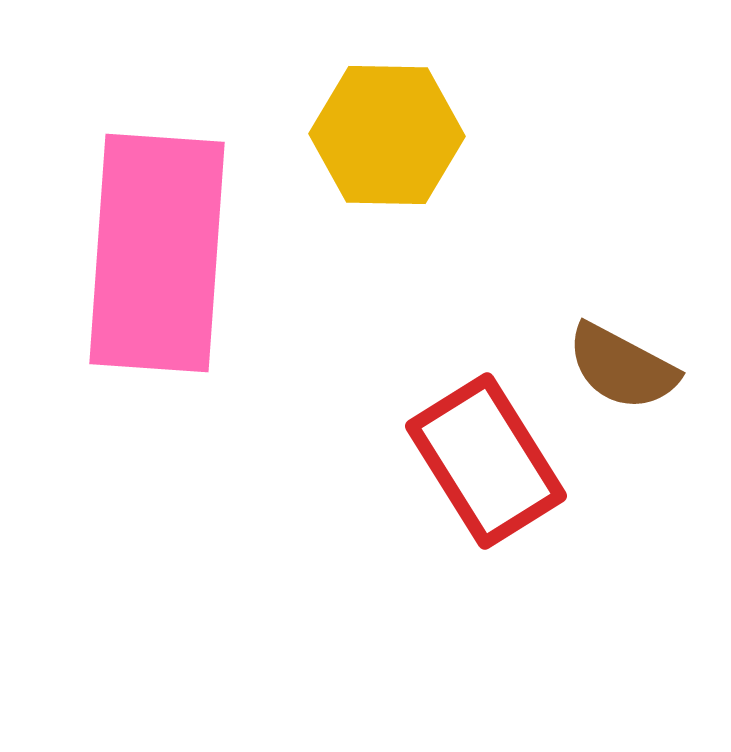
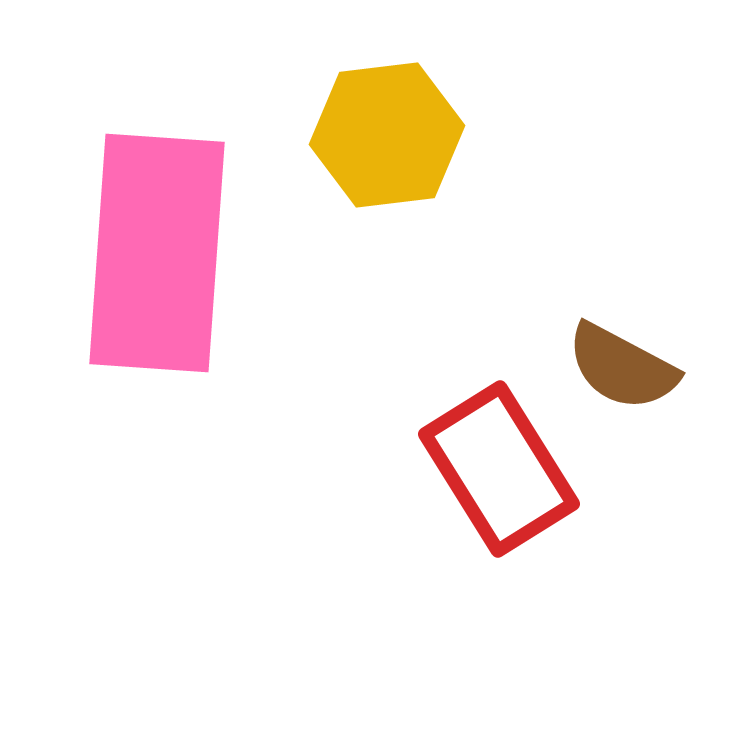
yellow hexagon: rotated 8 degrees counterclockwise
red rectangle: moved 13 px right, 8 px down
